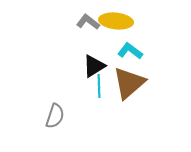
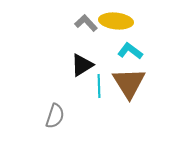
gray L-shape: moved 2 px left, 1 px down; rotated 10 degrees clockwise
black triangle: moved 12 px left, 1 px up
brown triangle: rotated 21 degrees counterclockwise
